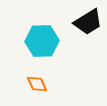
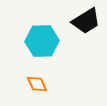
black trapezoid: moved 2 px left, 1 px up
